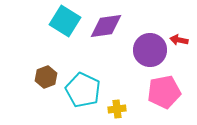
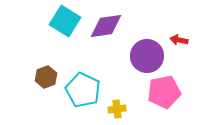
purple circle: moved 3 px left, 6 px down
